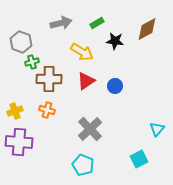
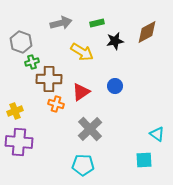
green rectangle: rotated 16 degrees clockwise
brown diamond: moved 3 px down
black star: rotated 18 degrees counterclockwise
red triangle: moved 5 px left, 11 px down
orange cross: moved 9 px right, 6 px up
cyan triangle: moved 5 px down; rotated 35 degrees counterclockwise
cyan square: moved 5 px right, 1 px down; rotated 24 degrees clockwise
cyan pentagon: rotated 20 degrees counterclockwise
